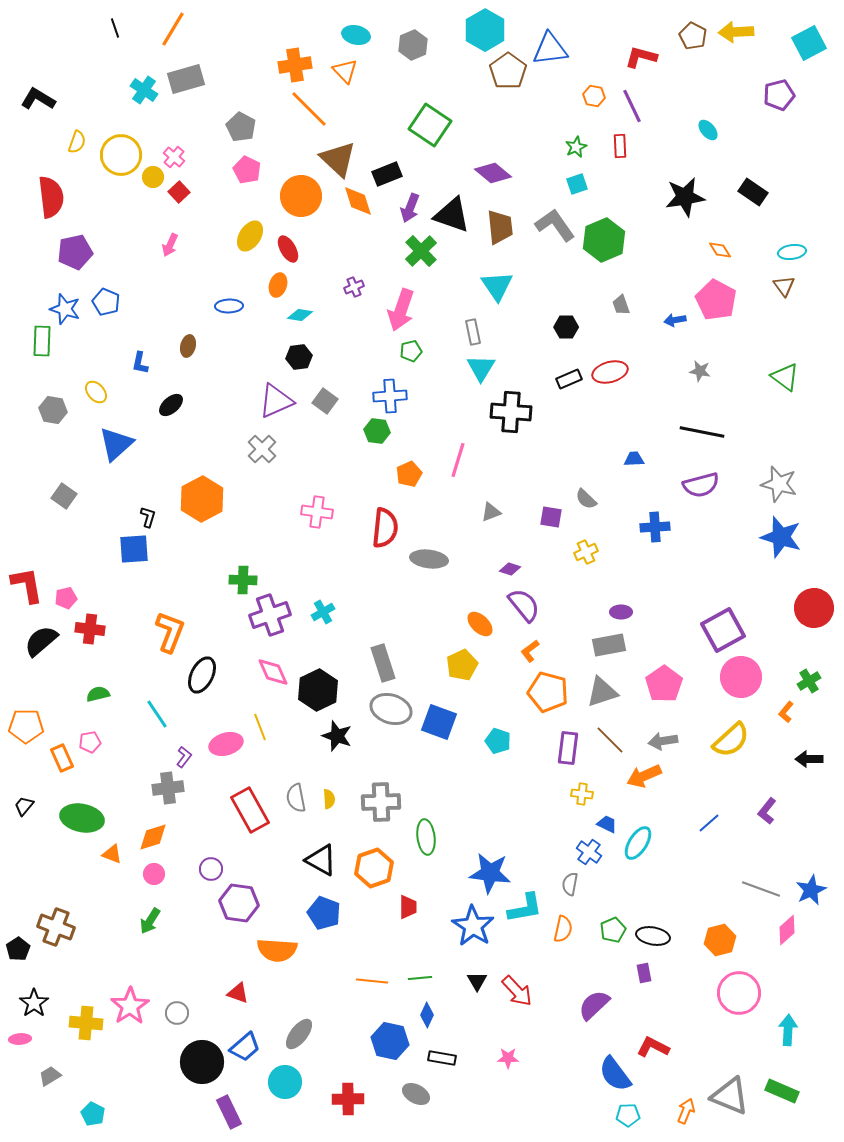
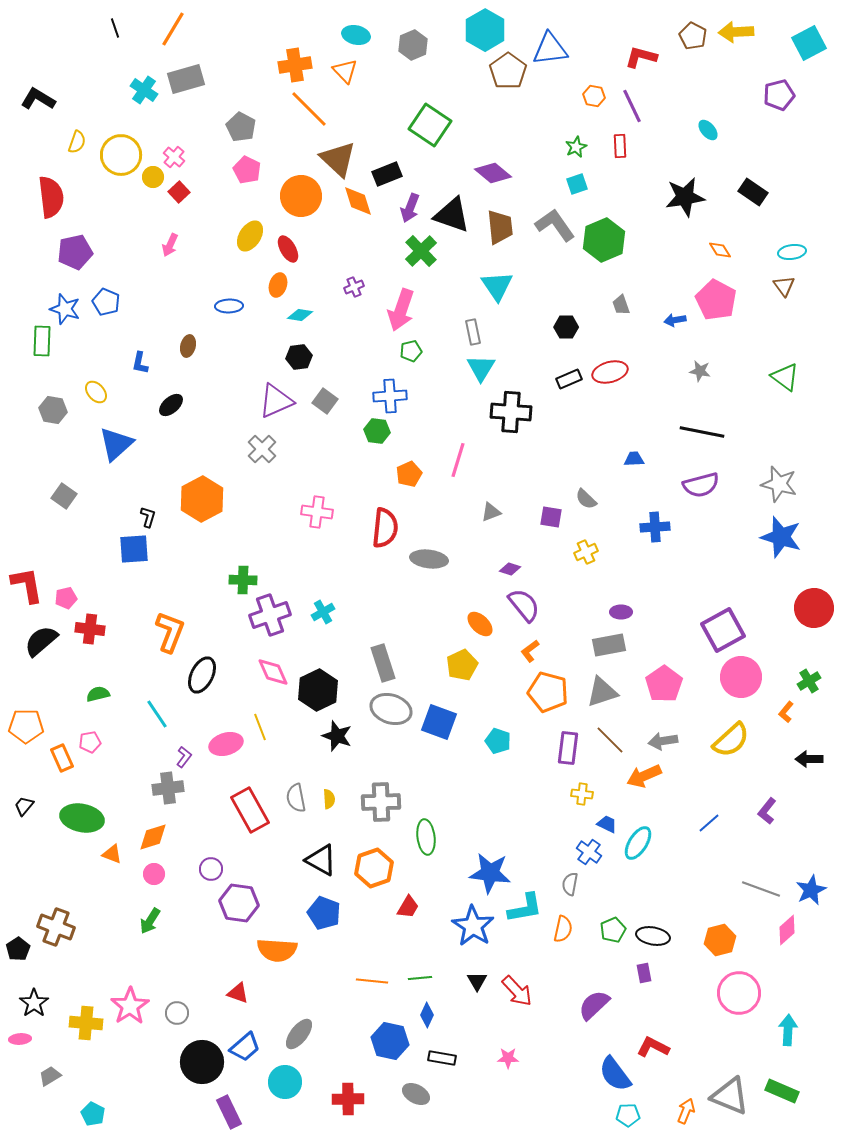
red trapezoid at (408, 907): rotated 30 degrees clockwise
